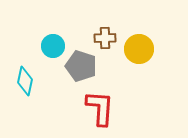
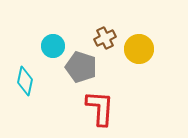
brown cross: rotated 25 degrees counterclockwise
gray pentagon: moved 1 px down
